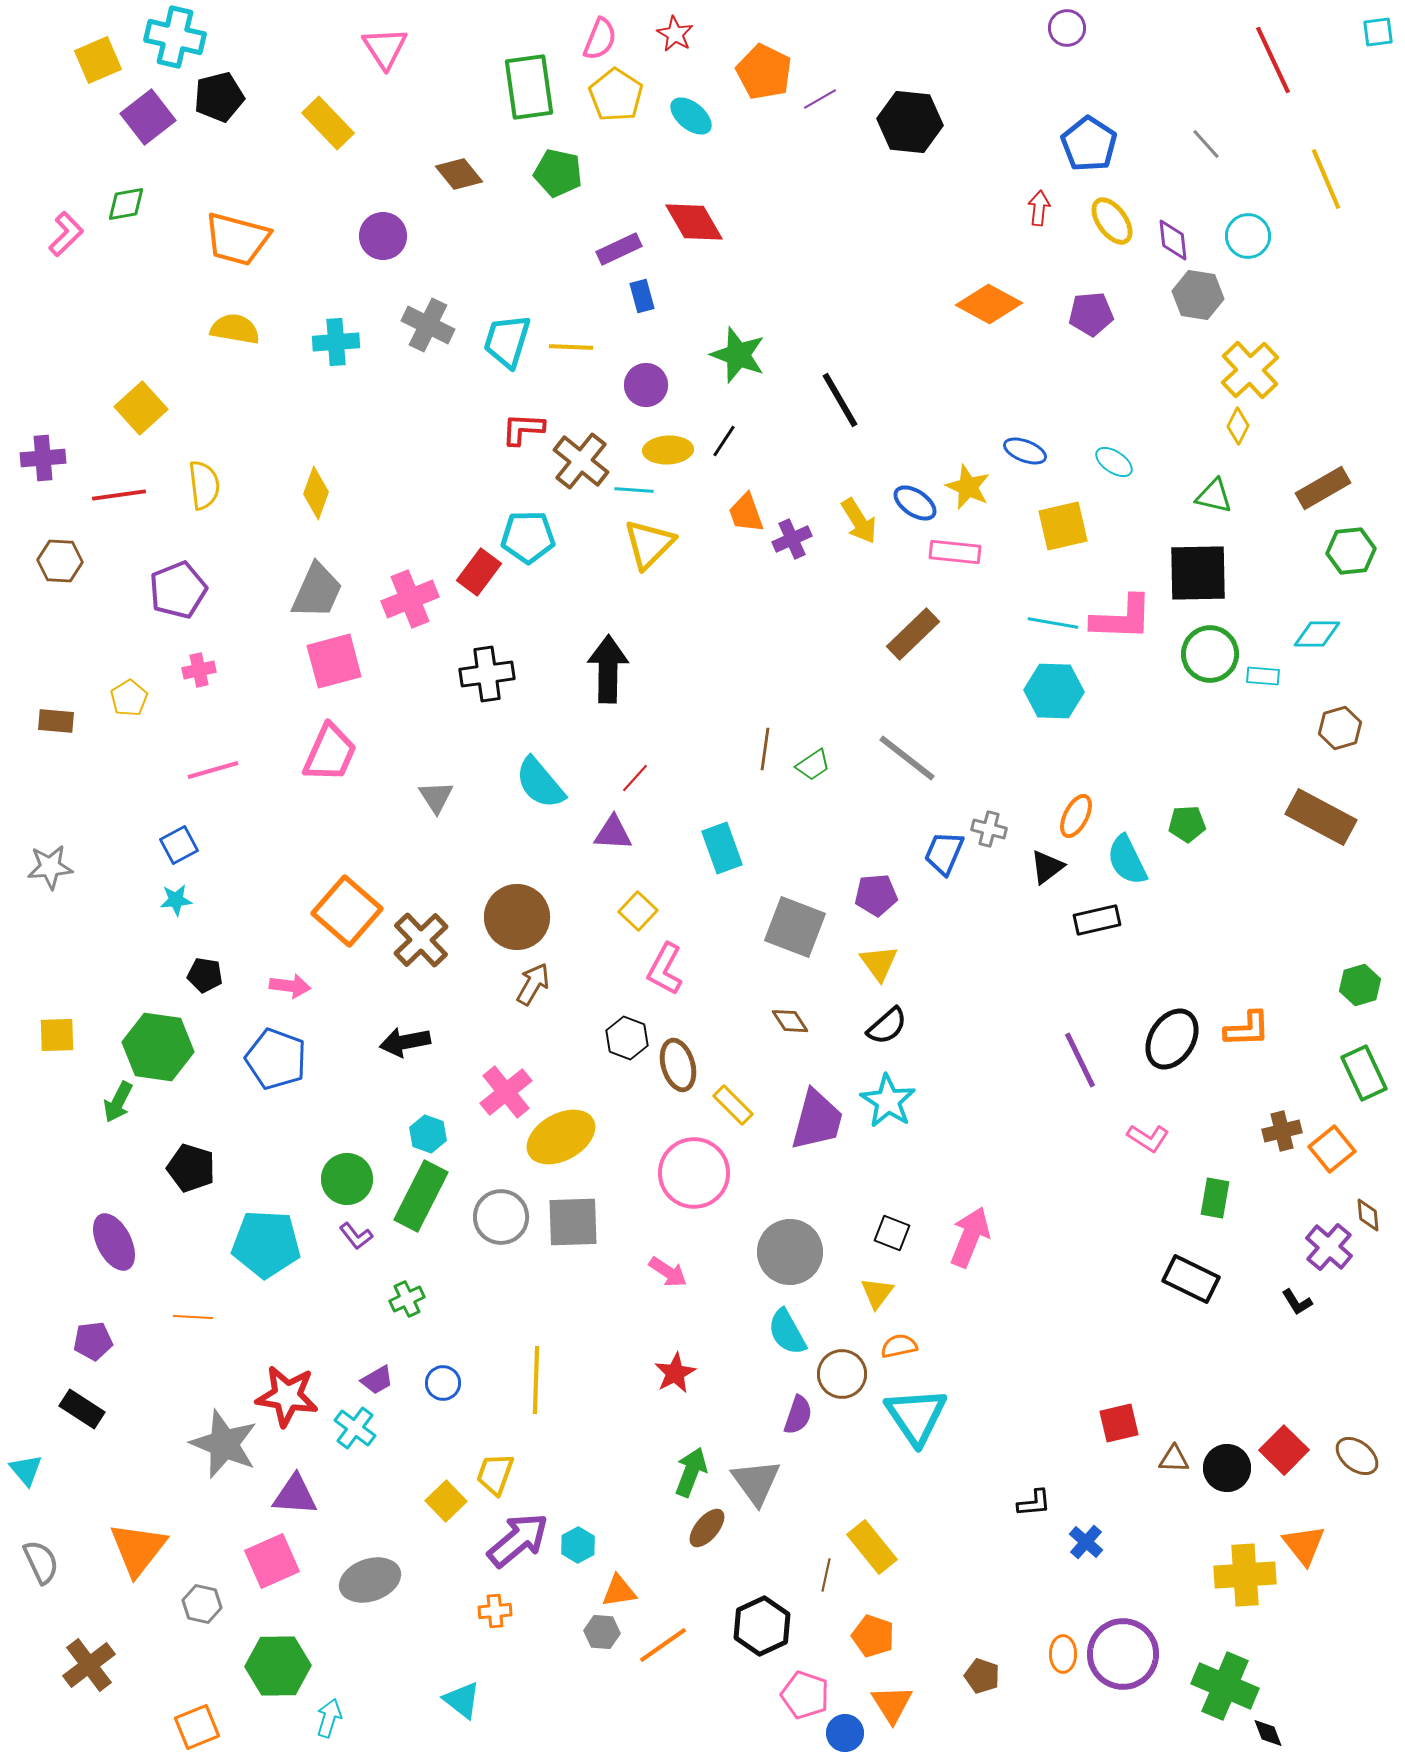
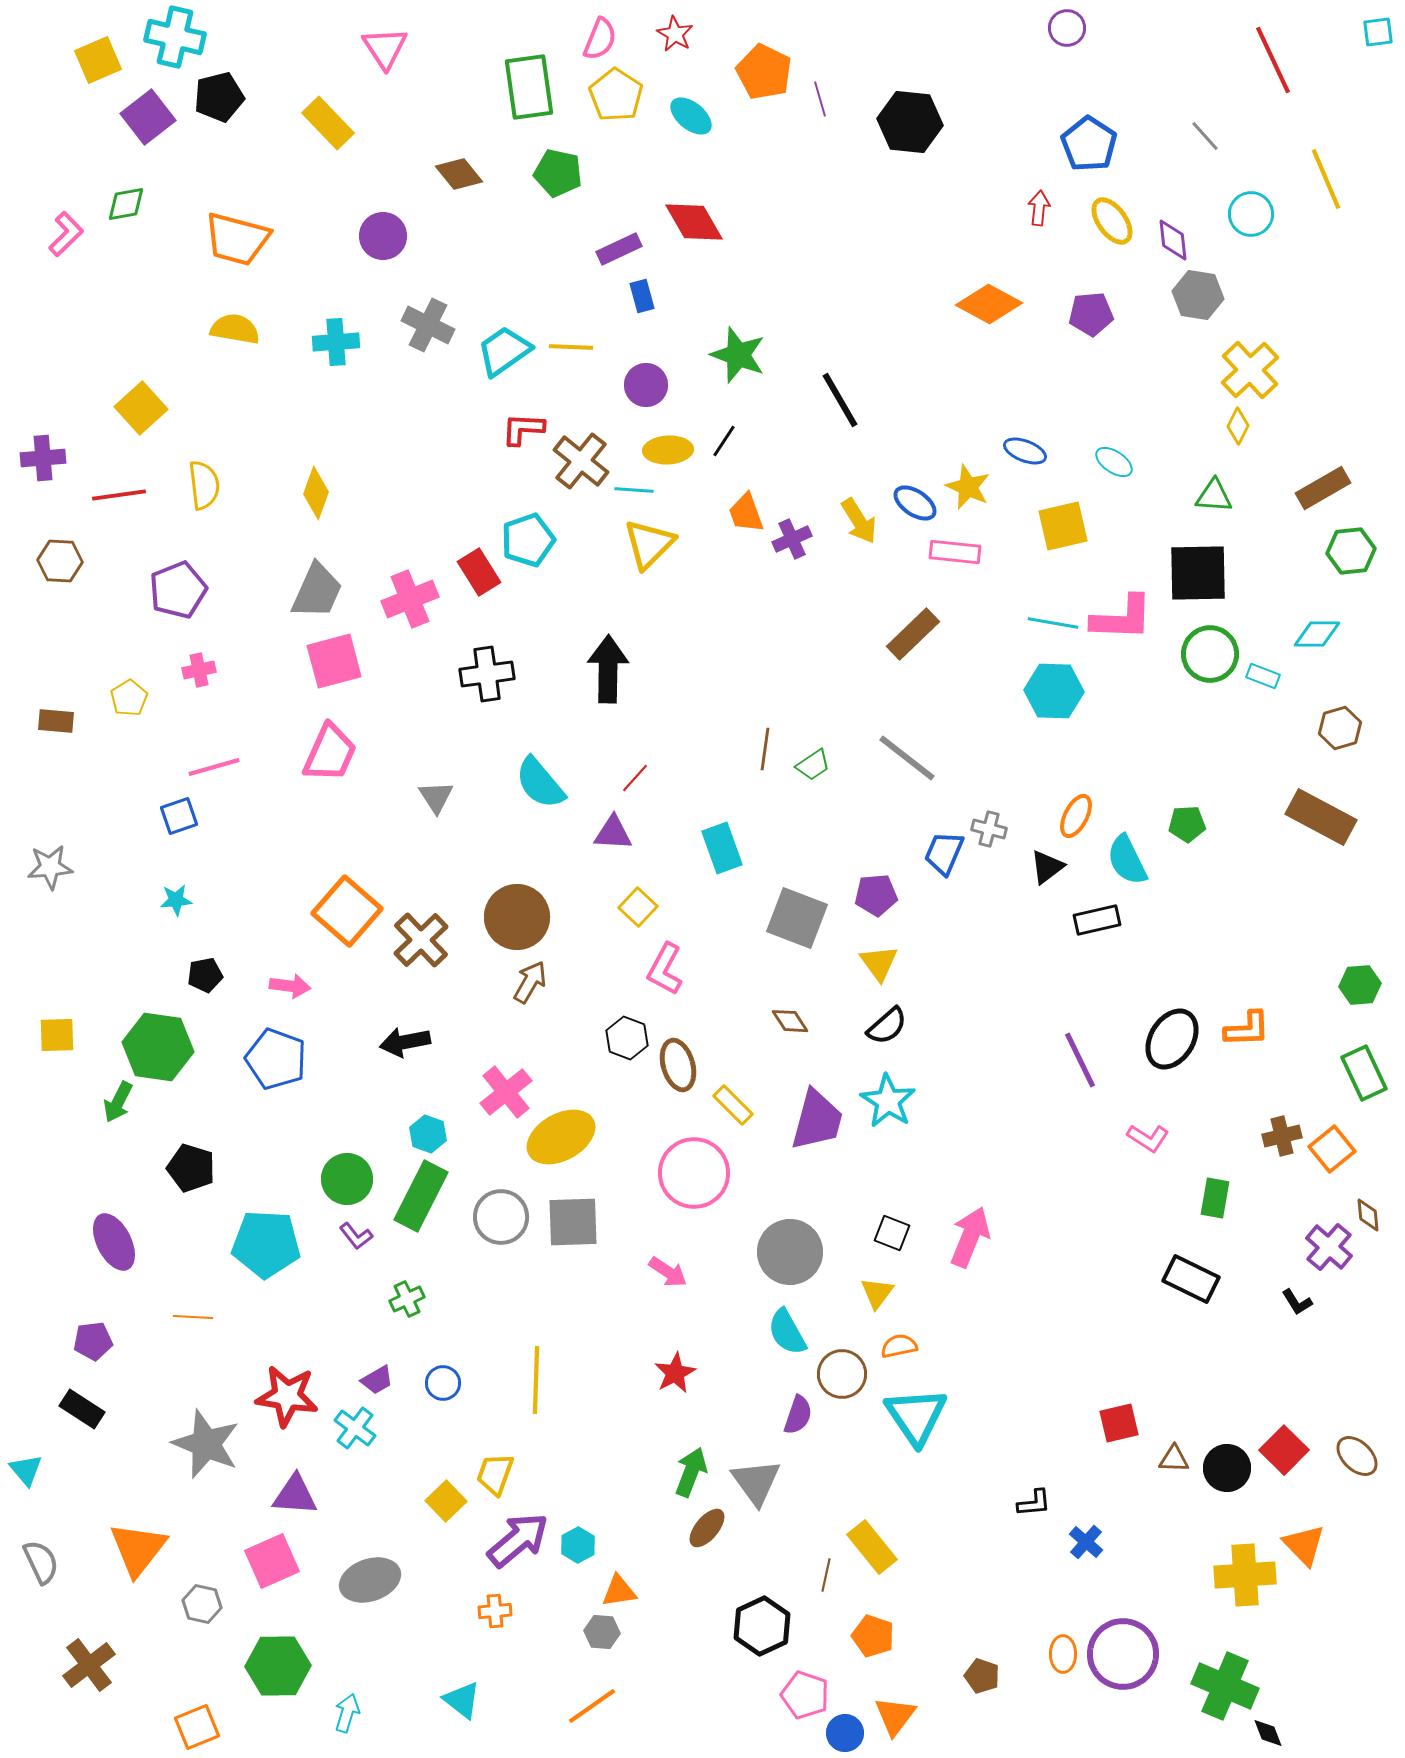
purple line at (820, 99): rotated 76 degrees counterclockwise
gray line at (1206, 144): moved 1 px left, 8 px up
cyan circle at (1248, 236): moved 3 px right, 22 px up
cyan trapezoid at (507, 341): moved 3 px left, 10 px down; rotated 38 degrees clockwise
green triangle at (1214, 496): rotated 9 degrees counterclockwise
cyan pentagon at (528, 537): moved 3 px down; rotated 18 degrees counterclockwise
red rectangle at (479, 572): rotated 69 degrees counterclockwise
cyan rectangle at (1263, 676): rotated 16 degrees clockwise
pink line at (213, 770): moved 1 px right, 3 px up
blue square at (179, 845): moved 29 px up; rotated 9 degrees clockwise
yellow square at (638, 911): moved 4 px up
gray square at (795, 927): moved 2 px right, 9 px up
black pentagon at (205, 975): rotated 20 degrees counterclockwise
brown arrow at (533, 984): moved 3 px left, 2 px up
green hexagon at (1360, 985): rotated 12 degrees clockwise
brown cross at (1282, 1131): moved 5 px down
gray star at (224, 1444): moved 18 px left
brown ellipse at (1357, 1456): rotated 6 degrees clockwise
orange triangle at (1304, 1545): rotated 6 degrees counterclockwise
orange line at (663, 1645): moved 71 px left, 61 px down
orange triangle at (892, 1704): moved 3 px right, 12 px down; rotated 9 degrees clockwise
cyan arrow at (329, 1718): moved 18 px right, 5 px up
